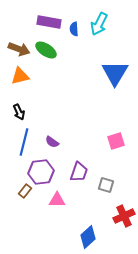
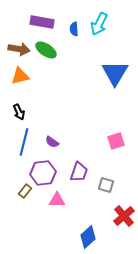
purple rectangle: moved 7 px left
brown arrow: rotated 10 degrees counterclockwise
purple hexagon: moved 2 px right, 1 px down
red cross: rotated 15 degrees counterclockwise
